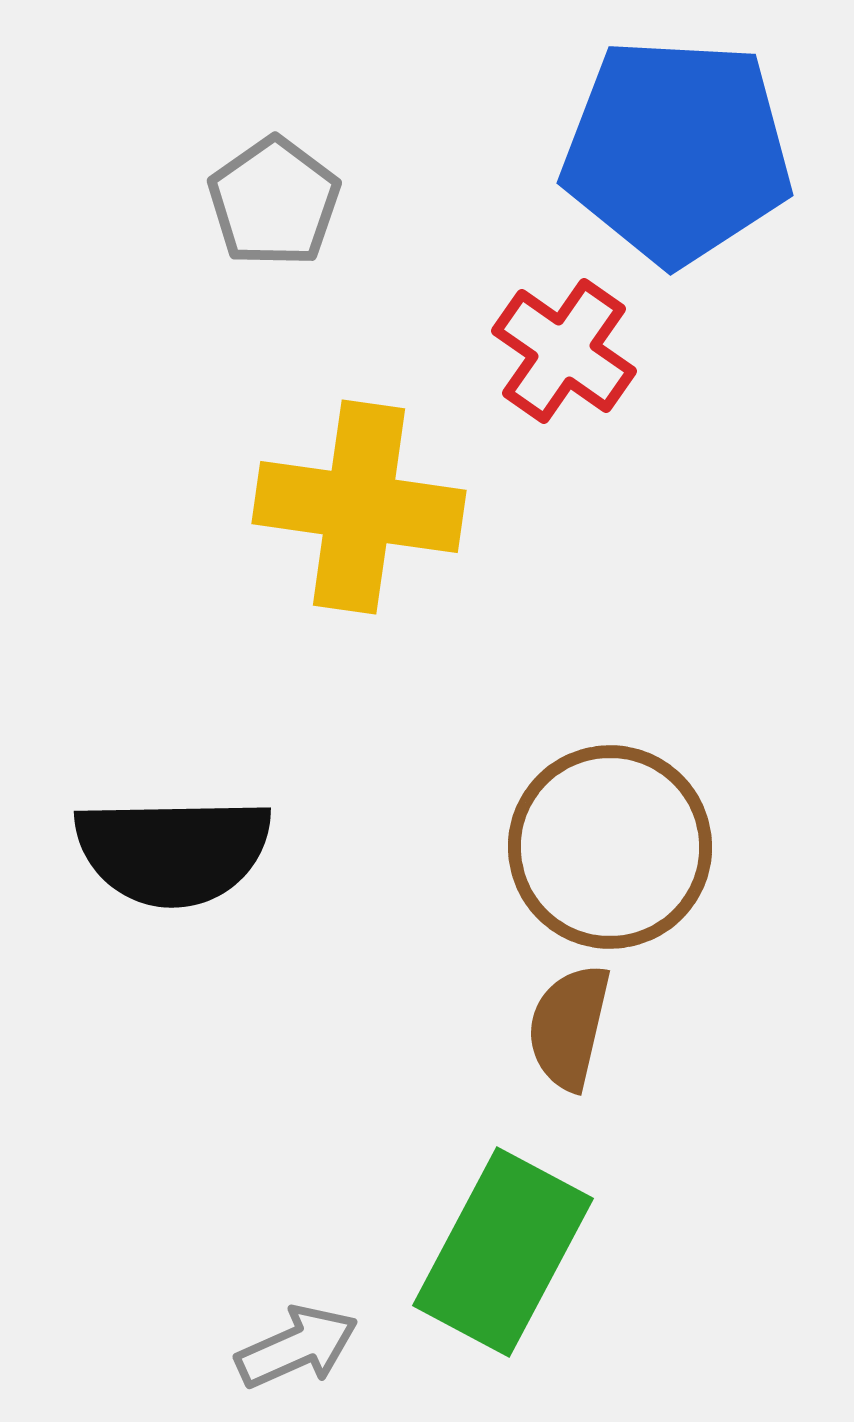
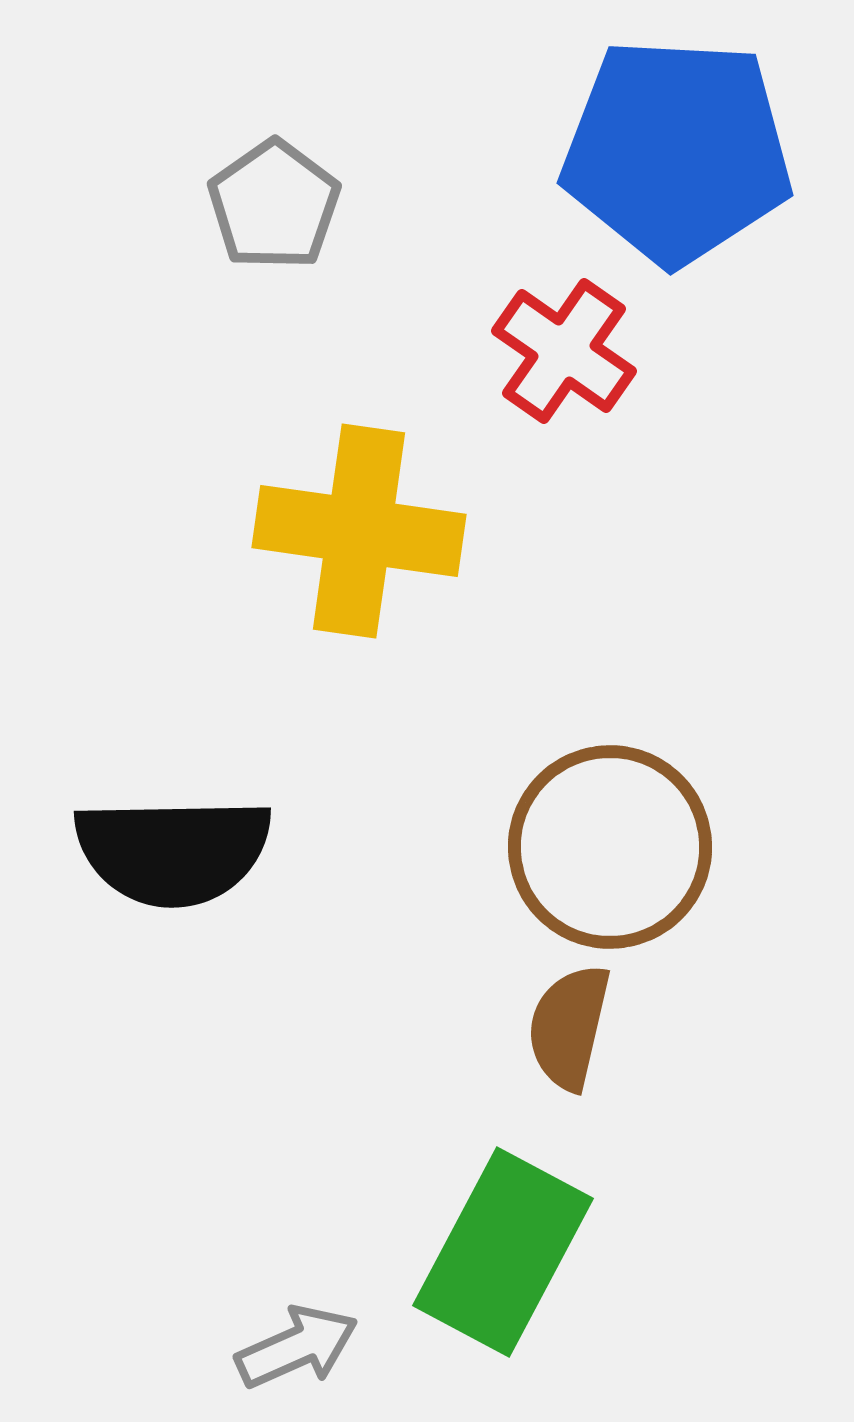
gray pentagon: moved 3 px down
yellow cross: moved 24 px down
